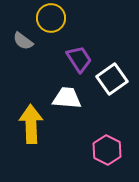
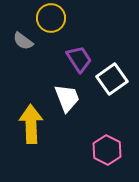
white trapezoid: rotated 64 degrees clockwise
